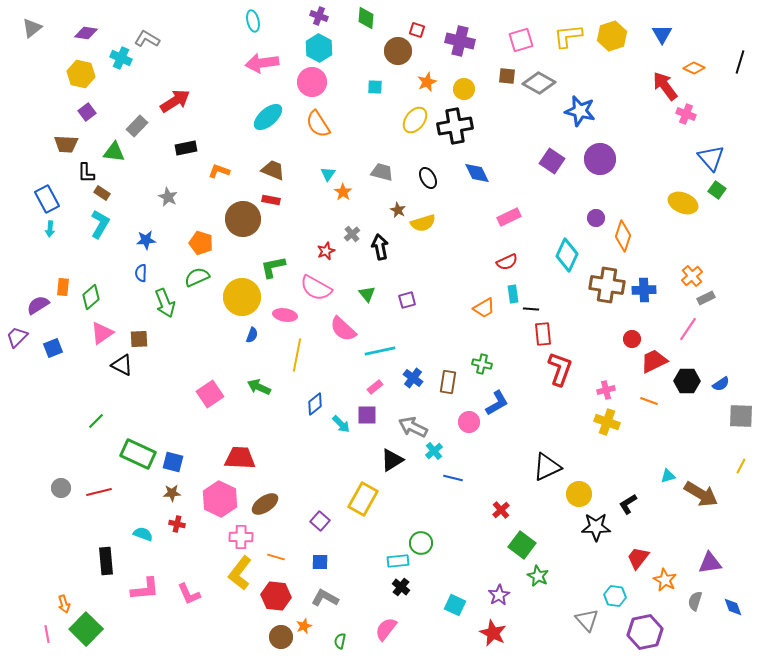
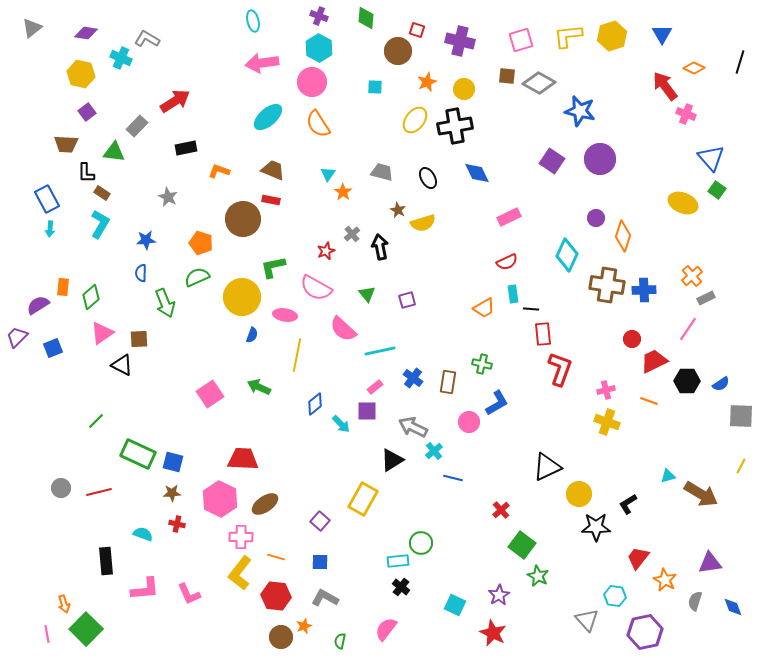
purple square at (367, 415): moved 4 px up
red trapezoid at (240, 458): moved 3 px right, 1 px down
